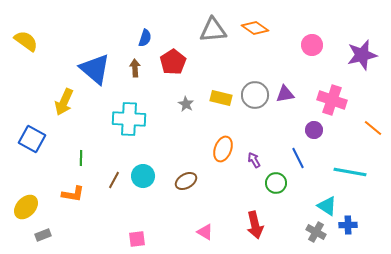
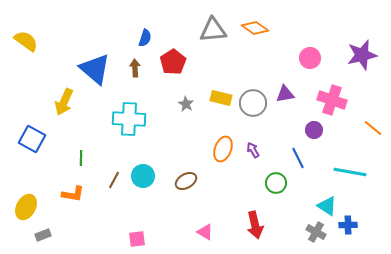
pink circle: moved 2 px left, 13 px down
gray circle: moved 2 px left, 8 px down
purple arrow: moved 1 px left, 10 px up
yellow ellipse: rotated 15 degrees counterclockwise
